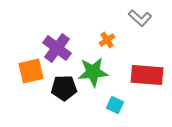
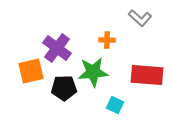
orange cross: rotated 35 degrees clockwise
